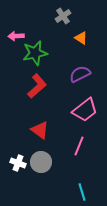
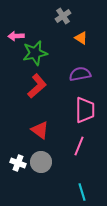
purple semicircle: rotated 15 degrees clockwise
pink trapezoid: rotated 52 degrees counterclockwise
